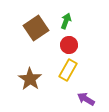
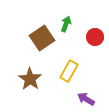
green arrow: moved 3 px down
brown square: moved 6 px right, 10 px down
red circle: moved 26 px right, 8 px up
yellow rectangle: moved 1 px right, 1 px down
